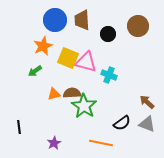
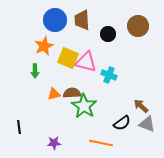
orange star: moved 1 px right
green arrow: rotated 56 degrees counterclockwise
brown arrow: moved 6 px left, 4 px down
purple star: rotated 24 degrees clockwise
